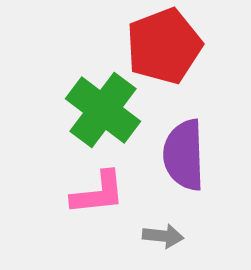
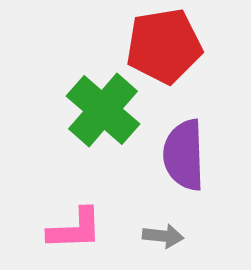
red pentagon: rotated 12 degrees clockwise
green cross: rotated 4 degrees clockwise
pink L-shape: moved 23 px left, 36 px down; rotated 4 degrees clockwise
